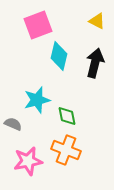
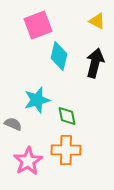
orange cross: rotated 20 degrees counterclockwise
pink star: rotated 20 degrees counterclockwise
